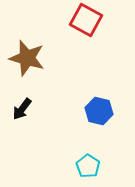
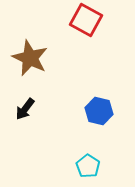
brown star: moved 3 px right; rotated 9 degrees clockwise
black arrow: moved 3 px right
